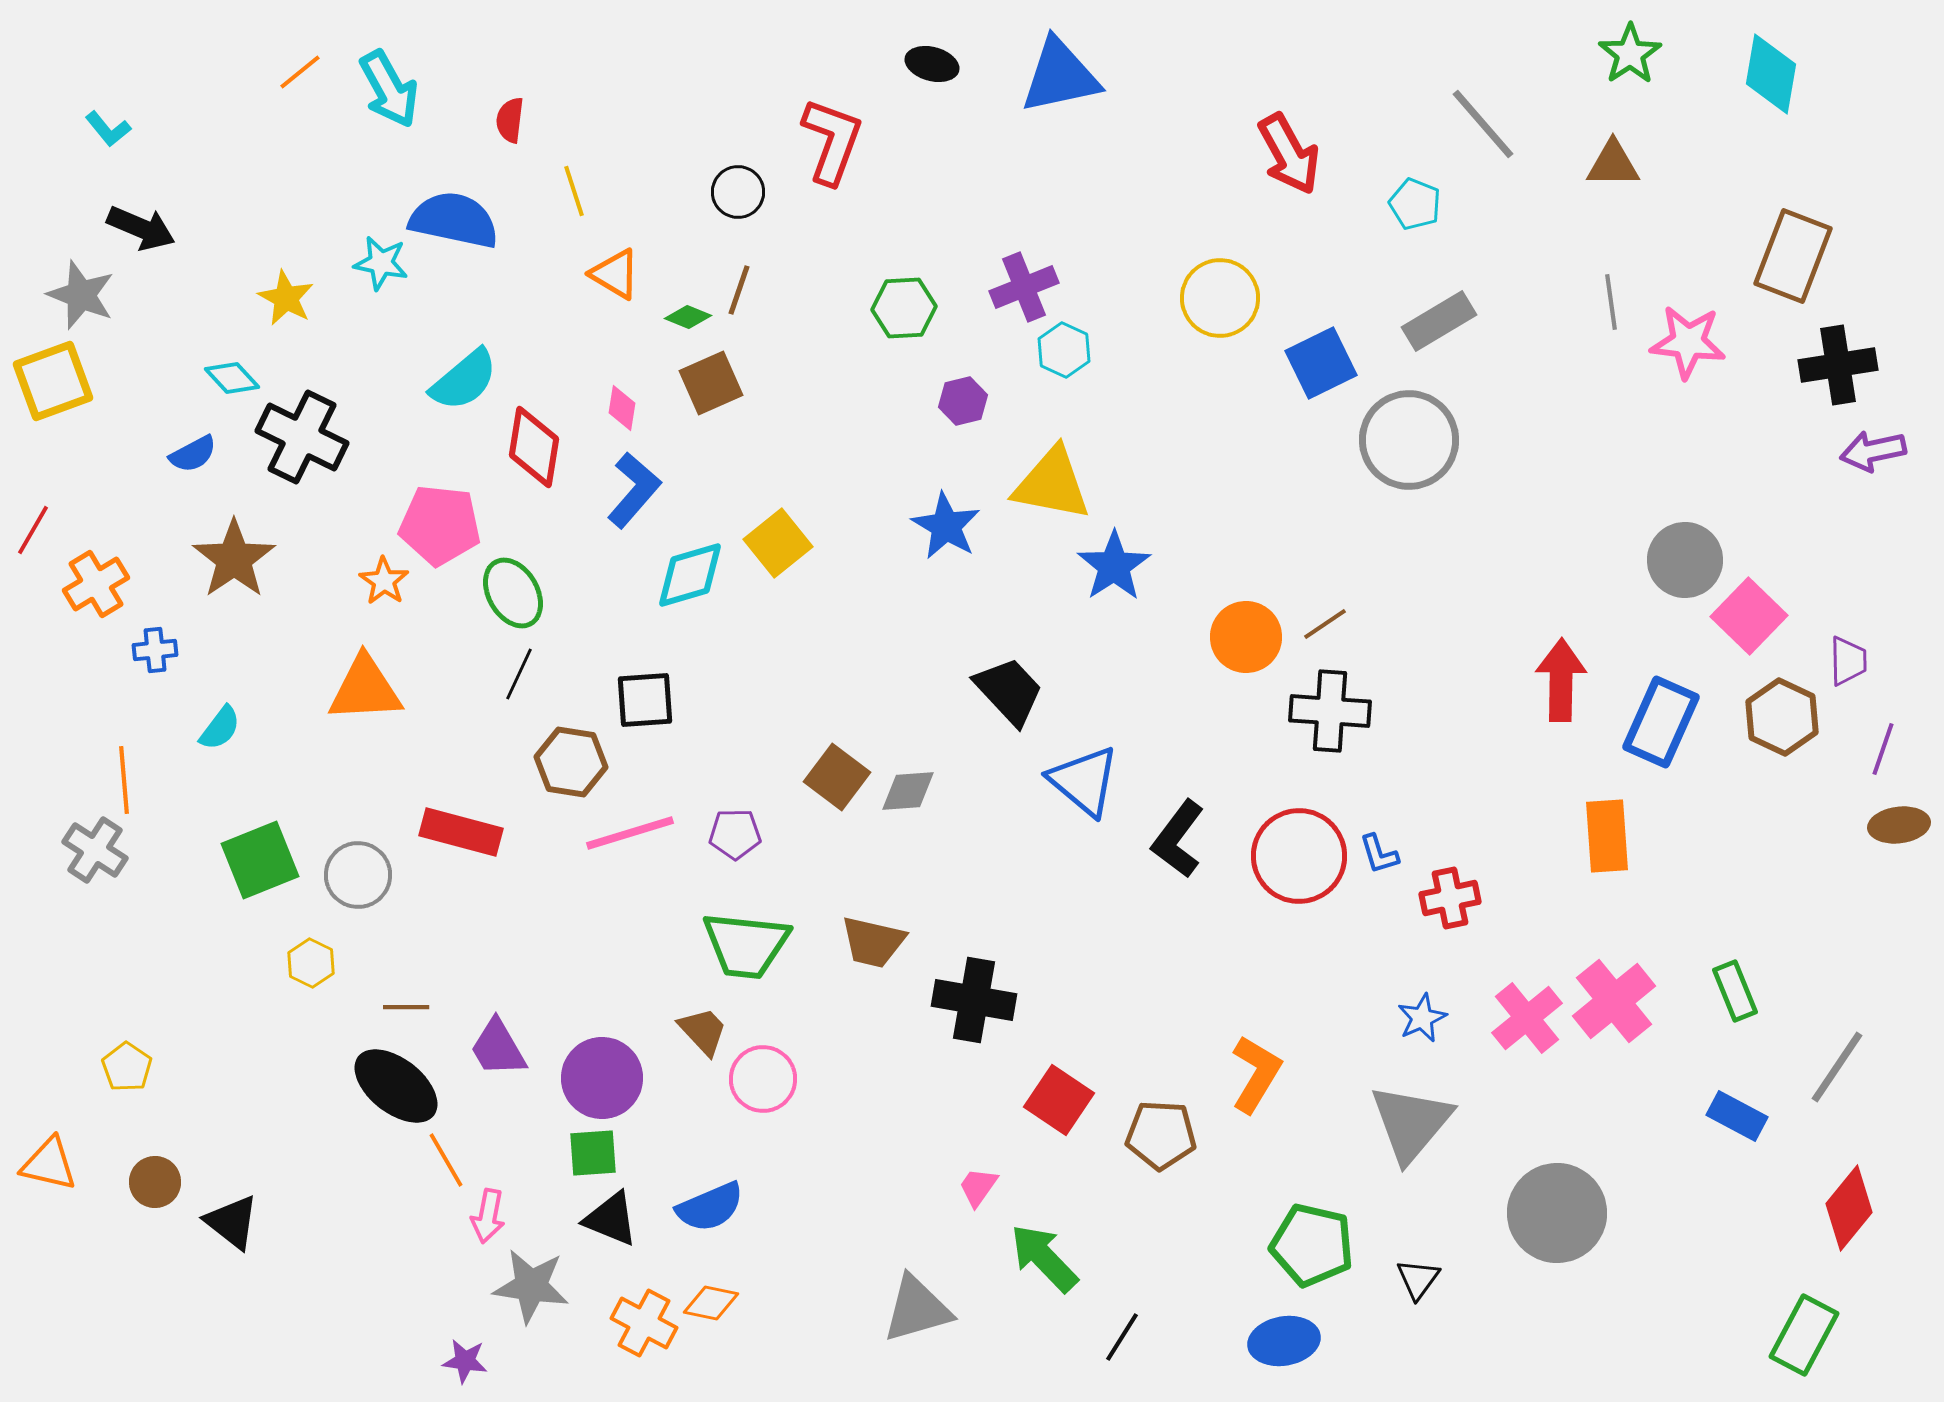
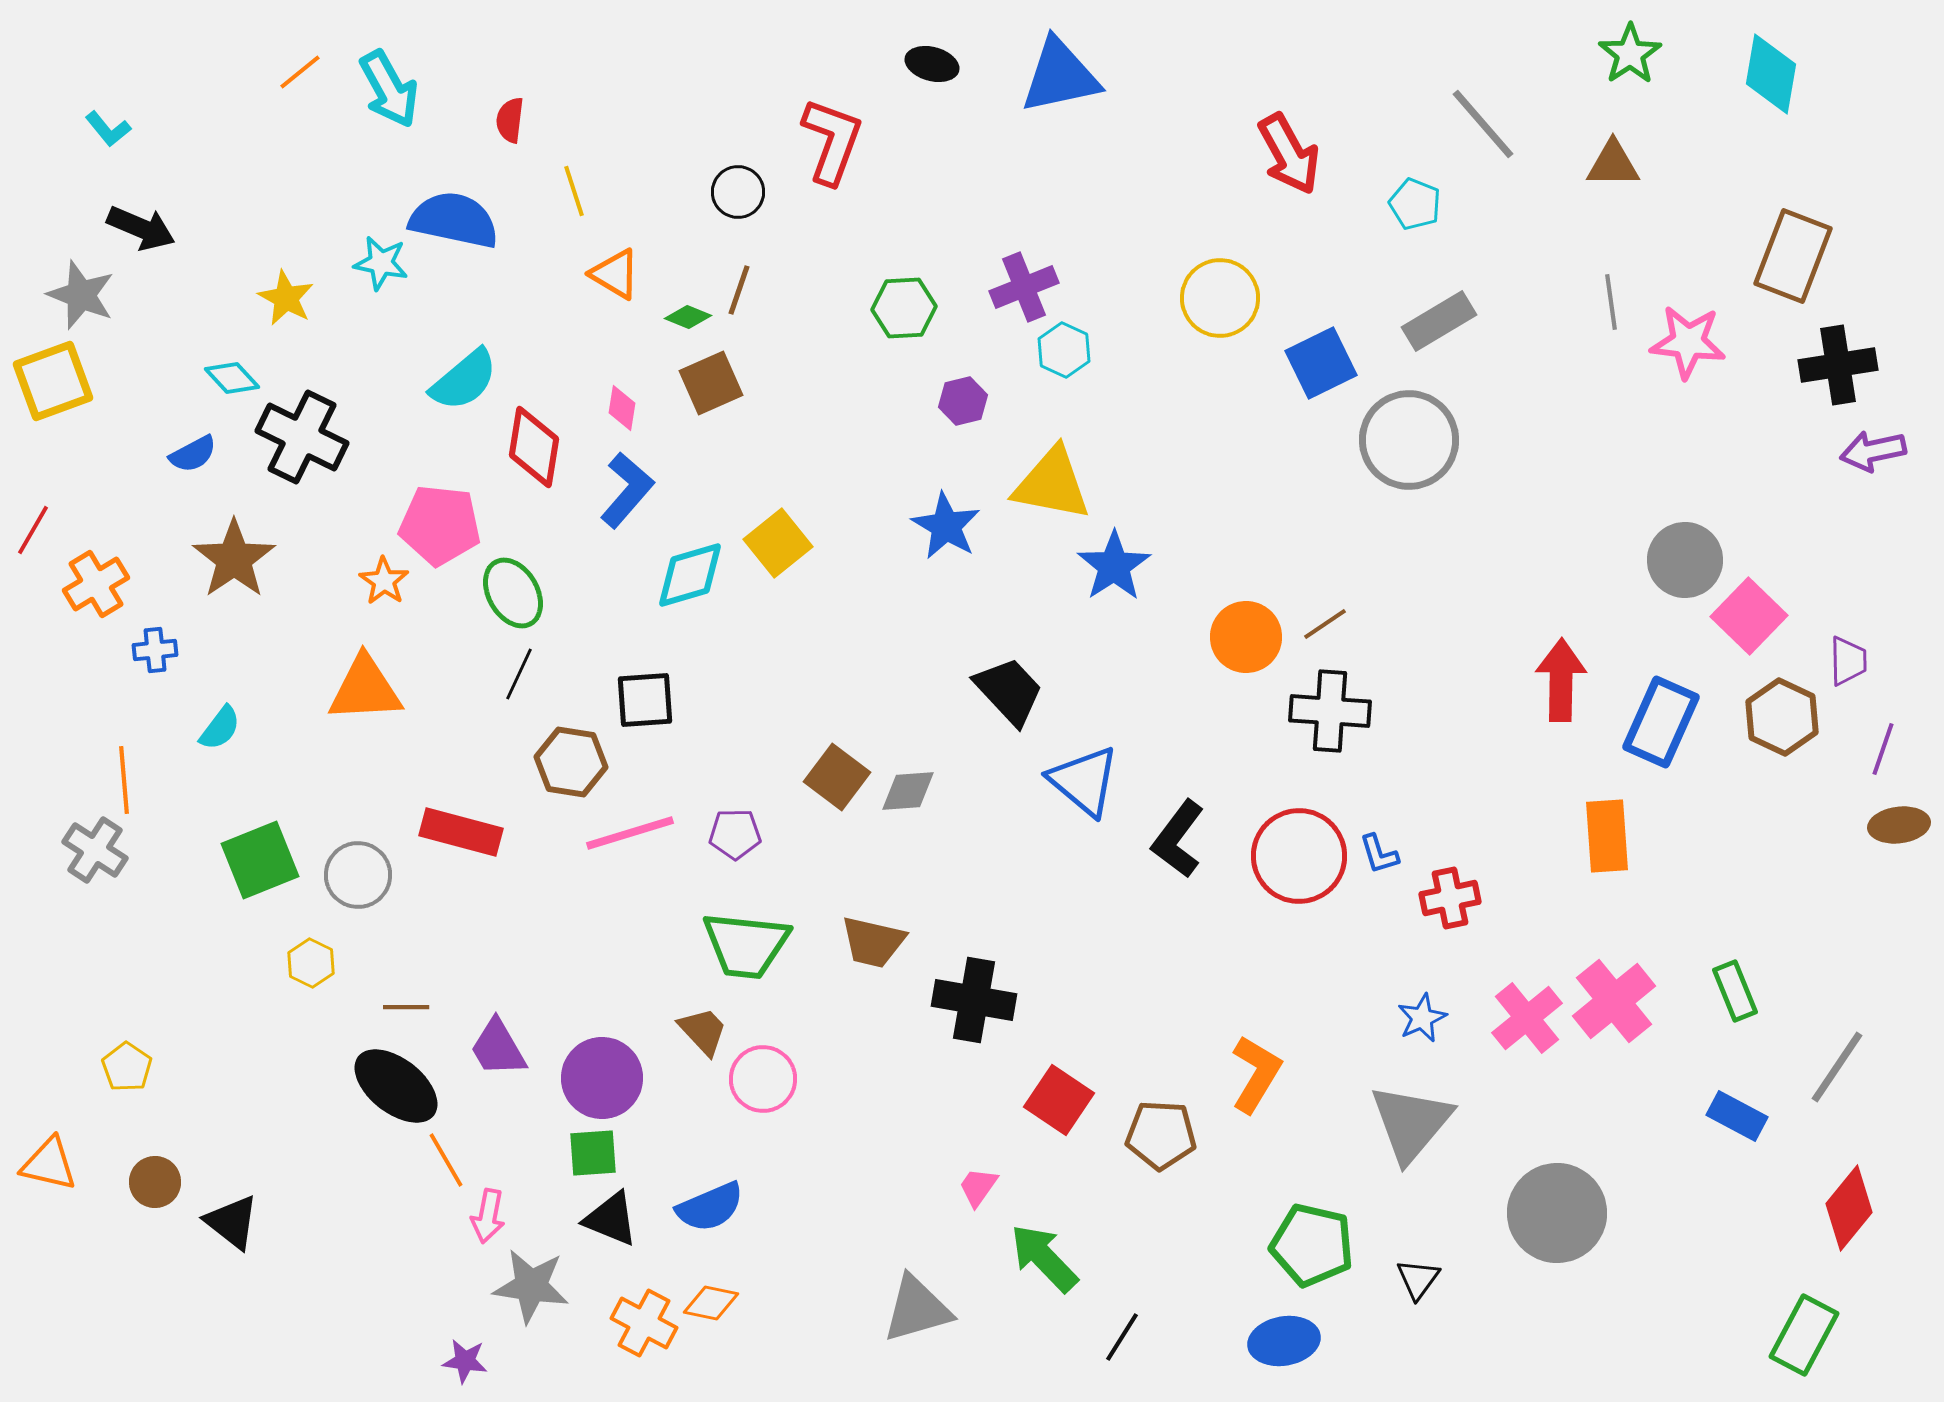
blue L-shape at (634, 490): moved 7 px left
